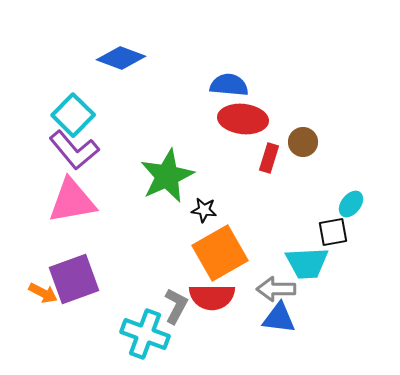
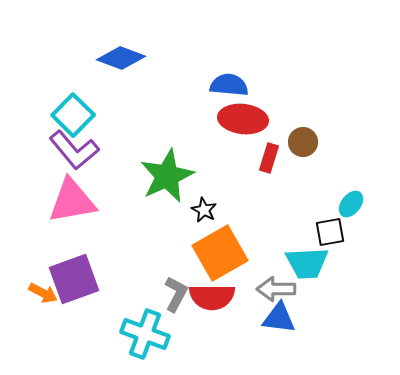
black star: rotated 20 degrees clockwise
black square: moved 3 px left
gray L-shape: moved 12 px up
